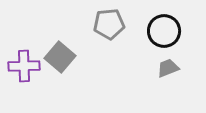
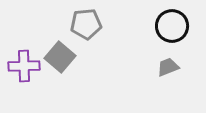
gray pentagon: moved 23 px left
black circle: moved 8 px right, 5 px up
gray trapezoid: moved 1 px up
